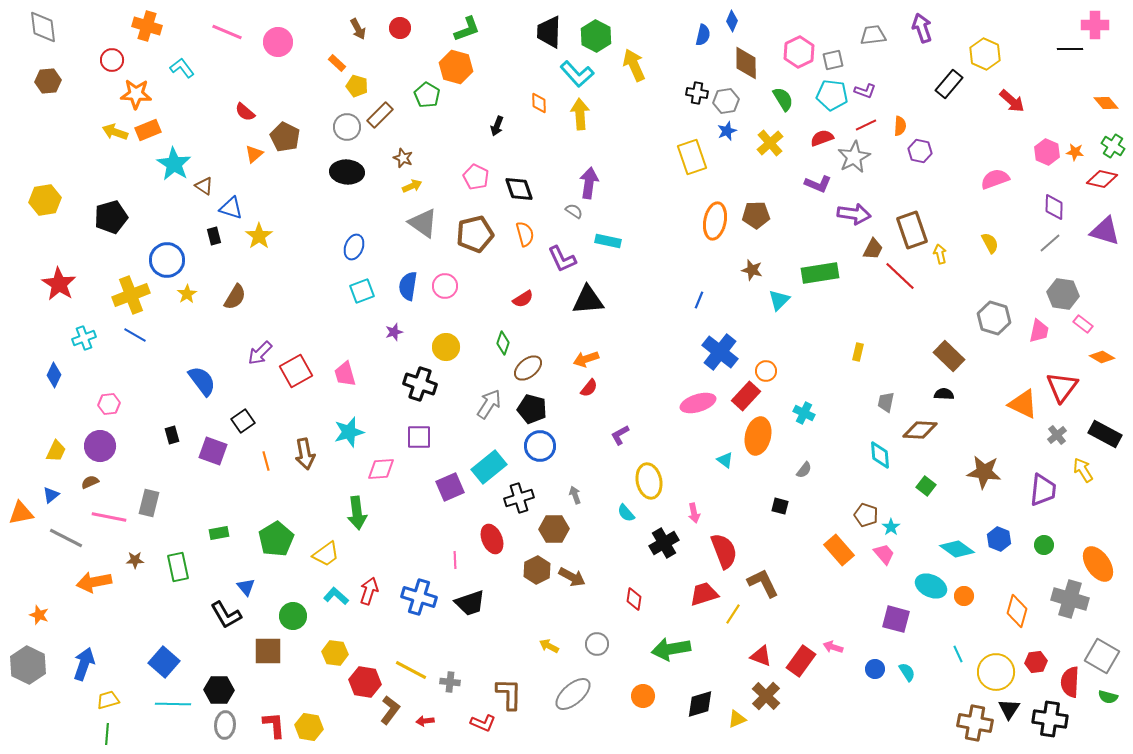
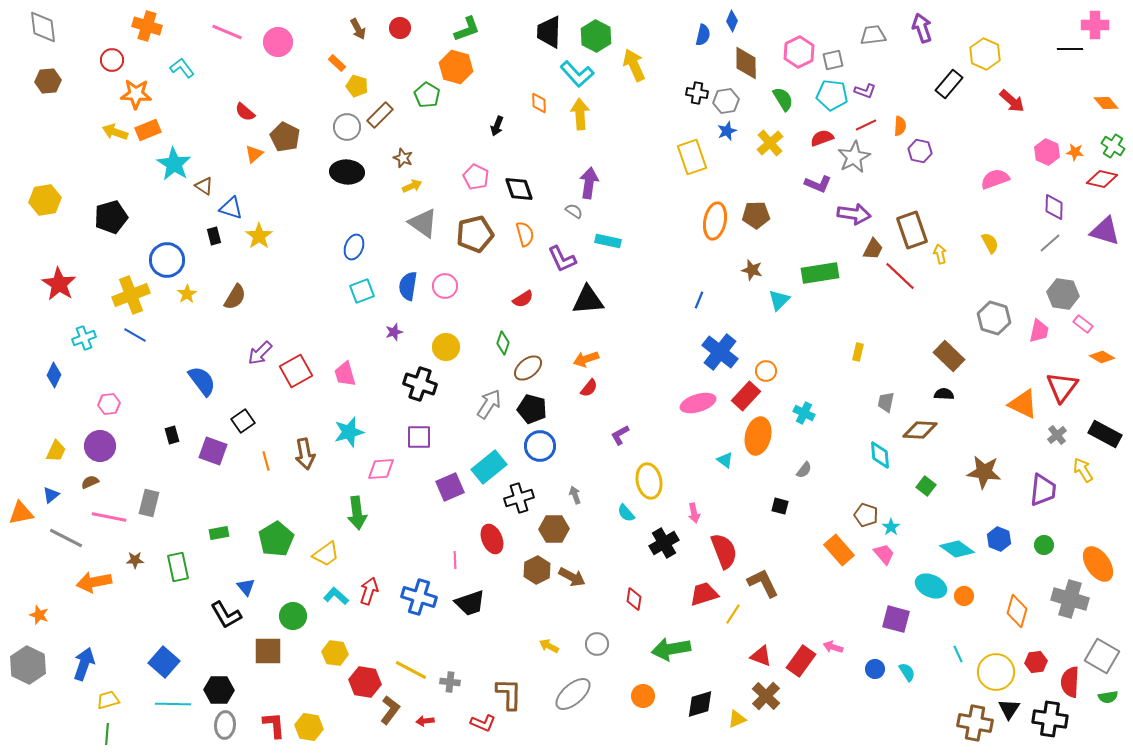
green semicircle at (1108, 697): rotated 24 degrees counterclockwise
